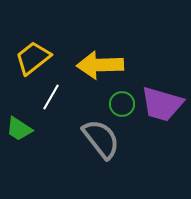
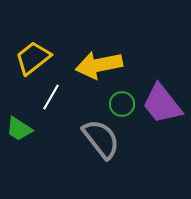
yellow arrow: moved 1 px left; rotated 9 degrees counterclockwise
purple trapezoid: rotated 36 degrees clockwise
